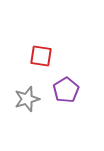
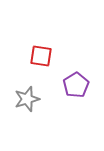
purple pentagon: moved 10 px right, 5 px up
